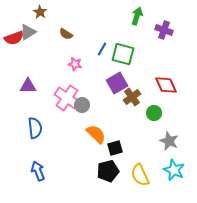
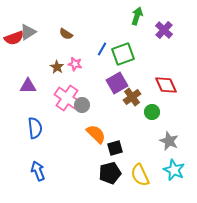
brown star: moved 17 px right, 55 px down
purple cross: rotated 24 degrees clockwise
green square: rotated 35 degrees counterclockwise
green circle: moved 2 px left, 1 px up
black pentagon: moved 2 px right, 2 px down
